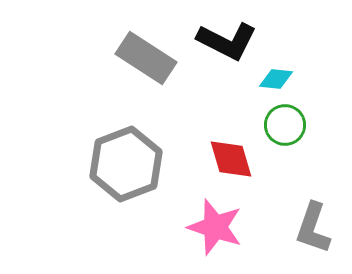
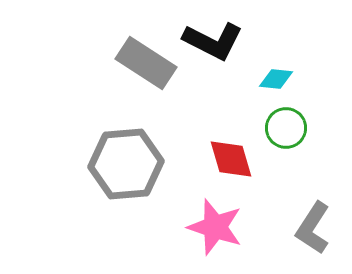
black L-shape: moved 14 px left
gray rectangle: moved 5 px down
green circle: moved 1 px right, 3 px down
gray hexagon: rotated 16 degrees clockwise
gray L-shape: rotated 14 degrees clockwise
